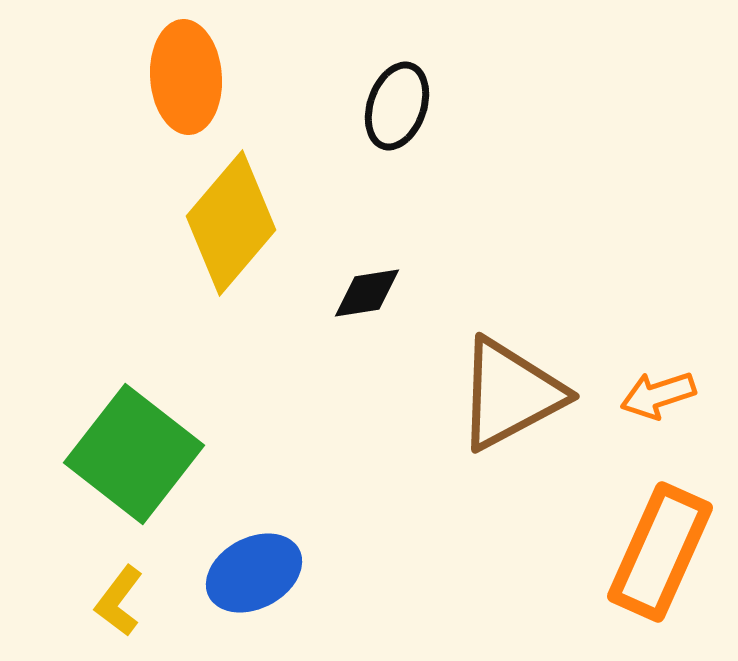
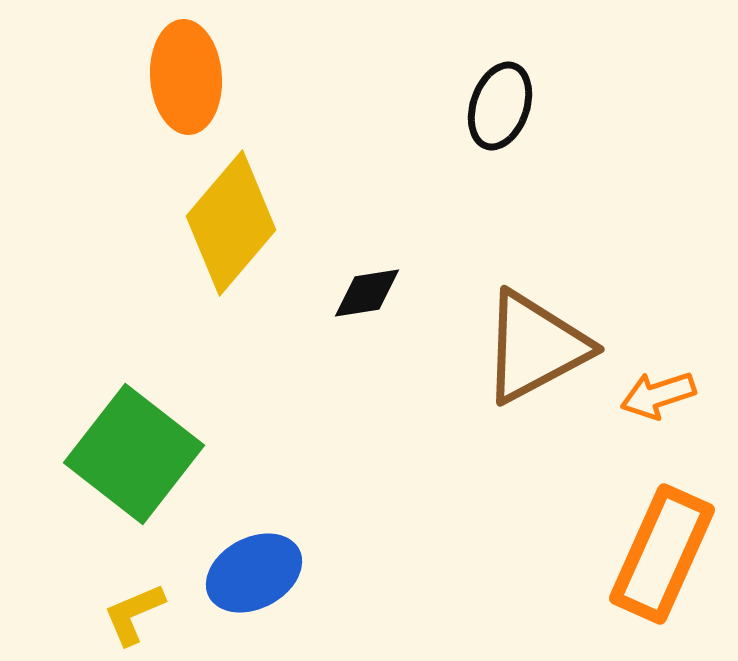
black ellipse: moved 103 px right
brown triangle: moved 25 px right, 47 px up
orange rectangle: moved 2 px right, 2 px down
yellow L-shape: moved 15 px right, 13 px down; rotated 30 degrees clockwise
